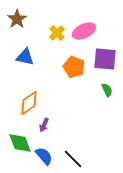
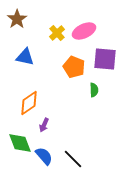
green semicircle: moved 13 px left; rotated 24 degrees clockwise
